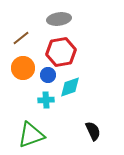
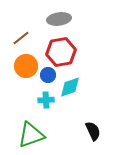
orange circle: moved 3 px right, 2 px up
